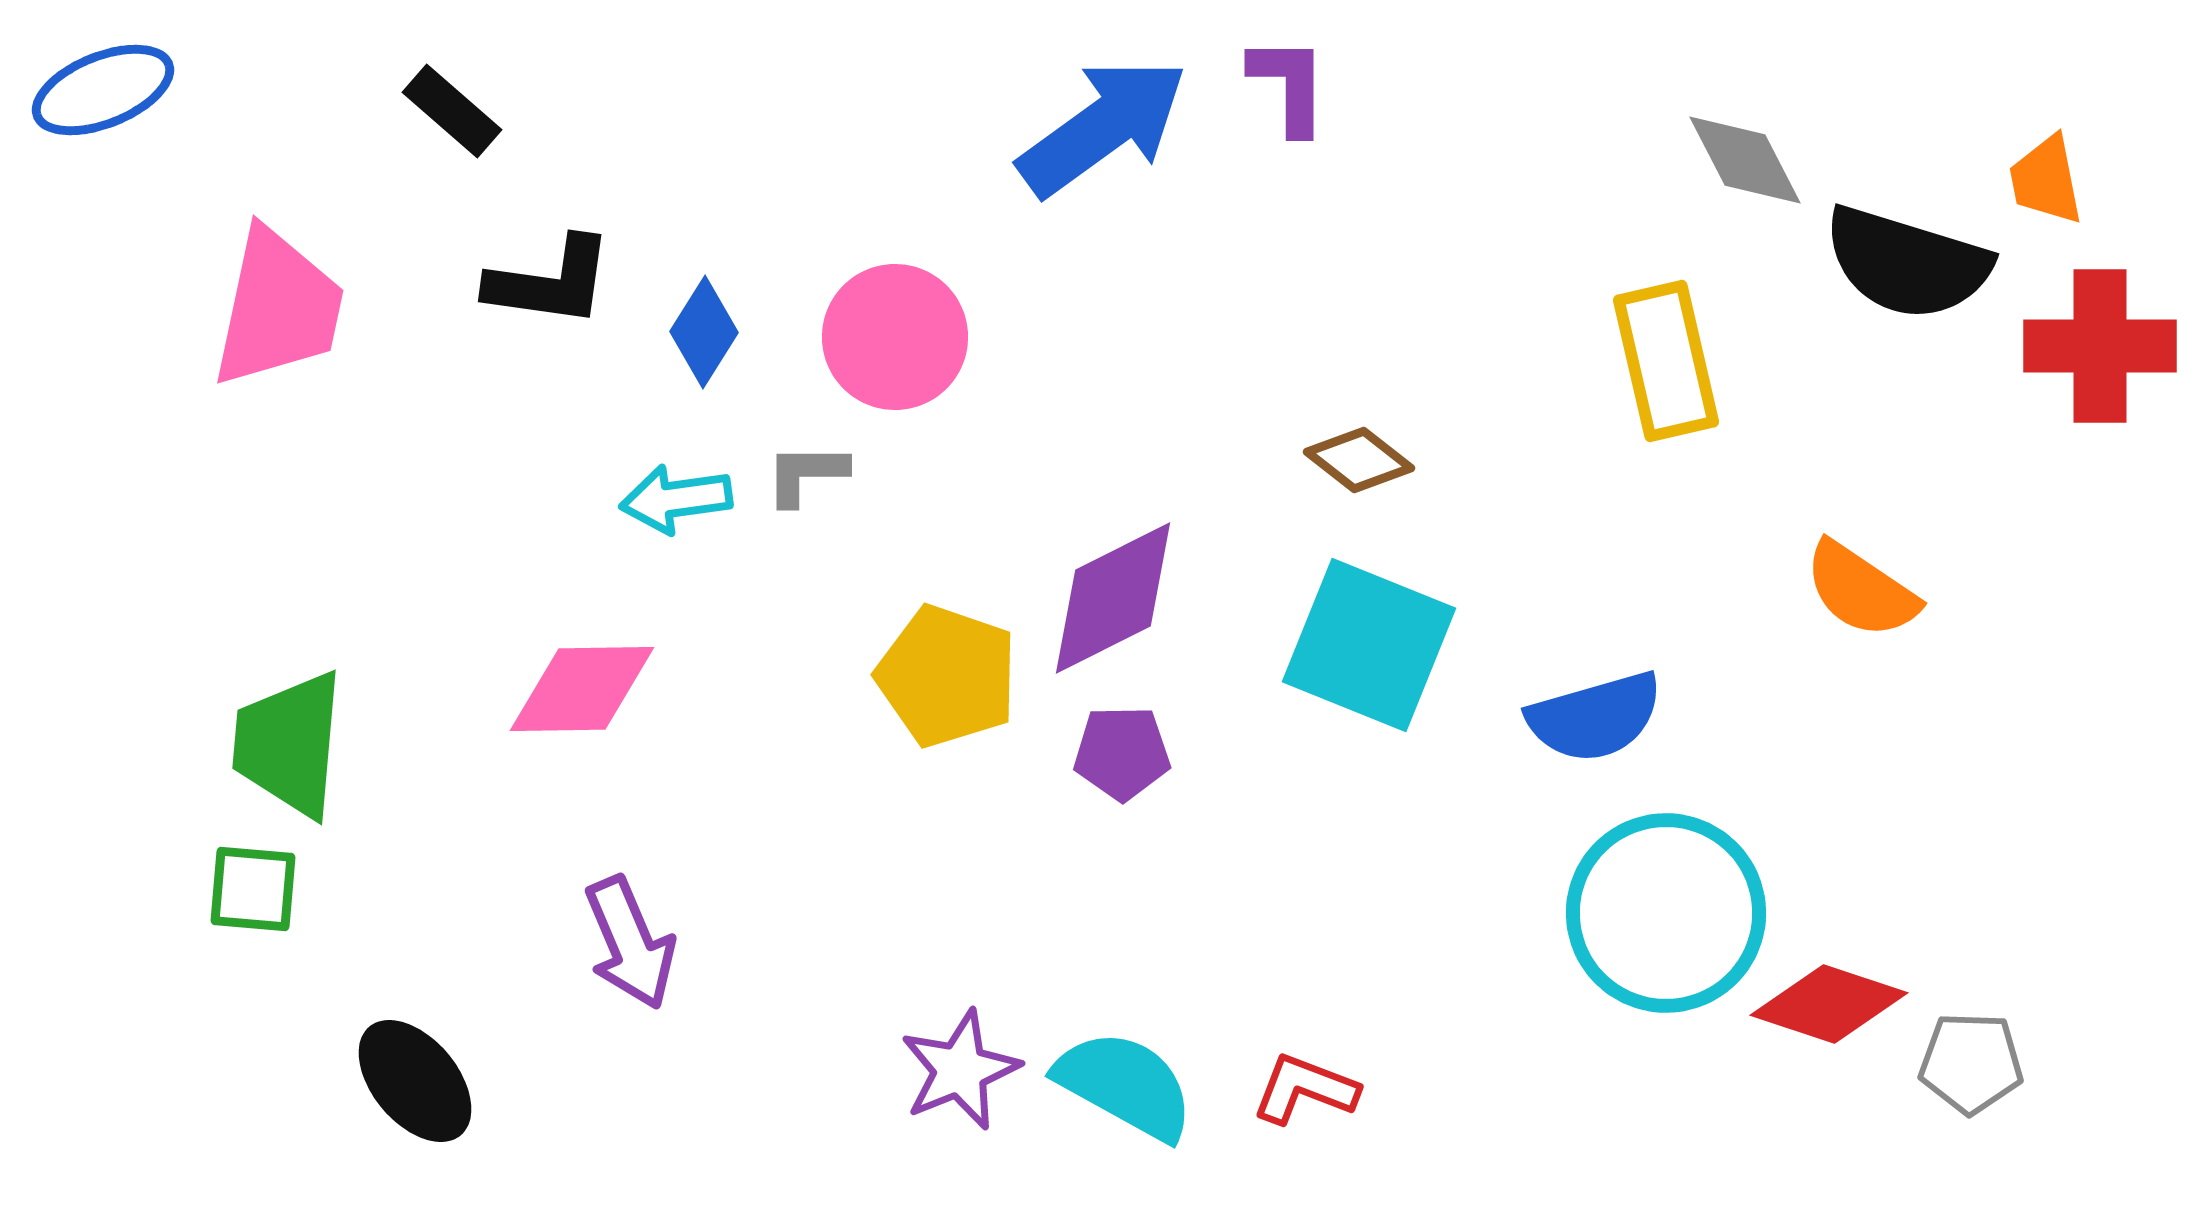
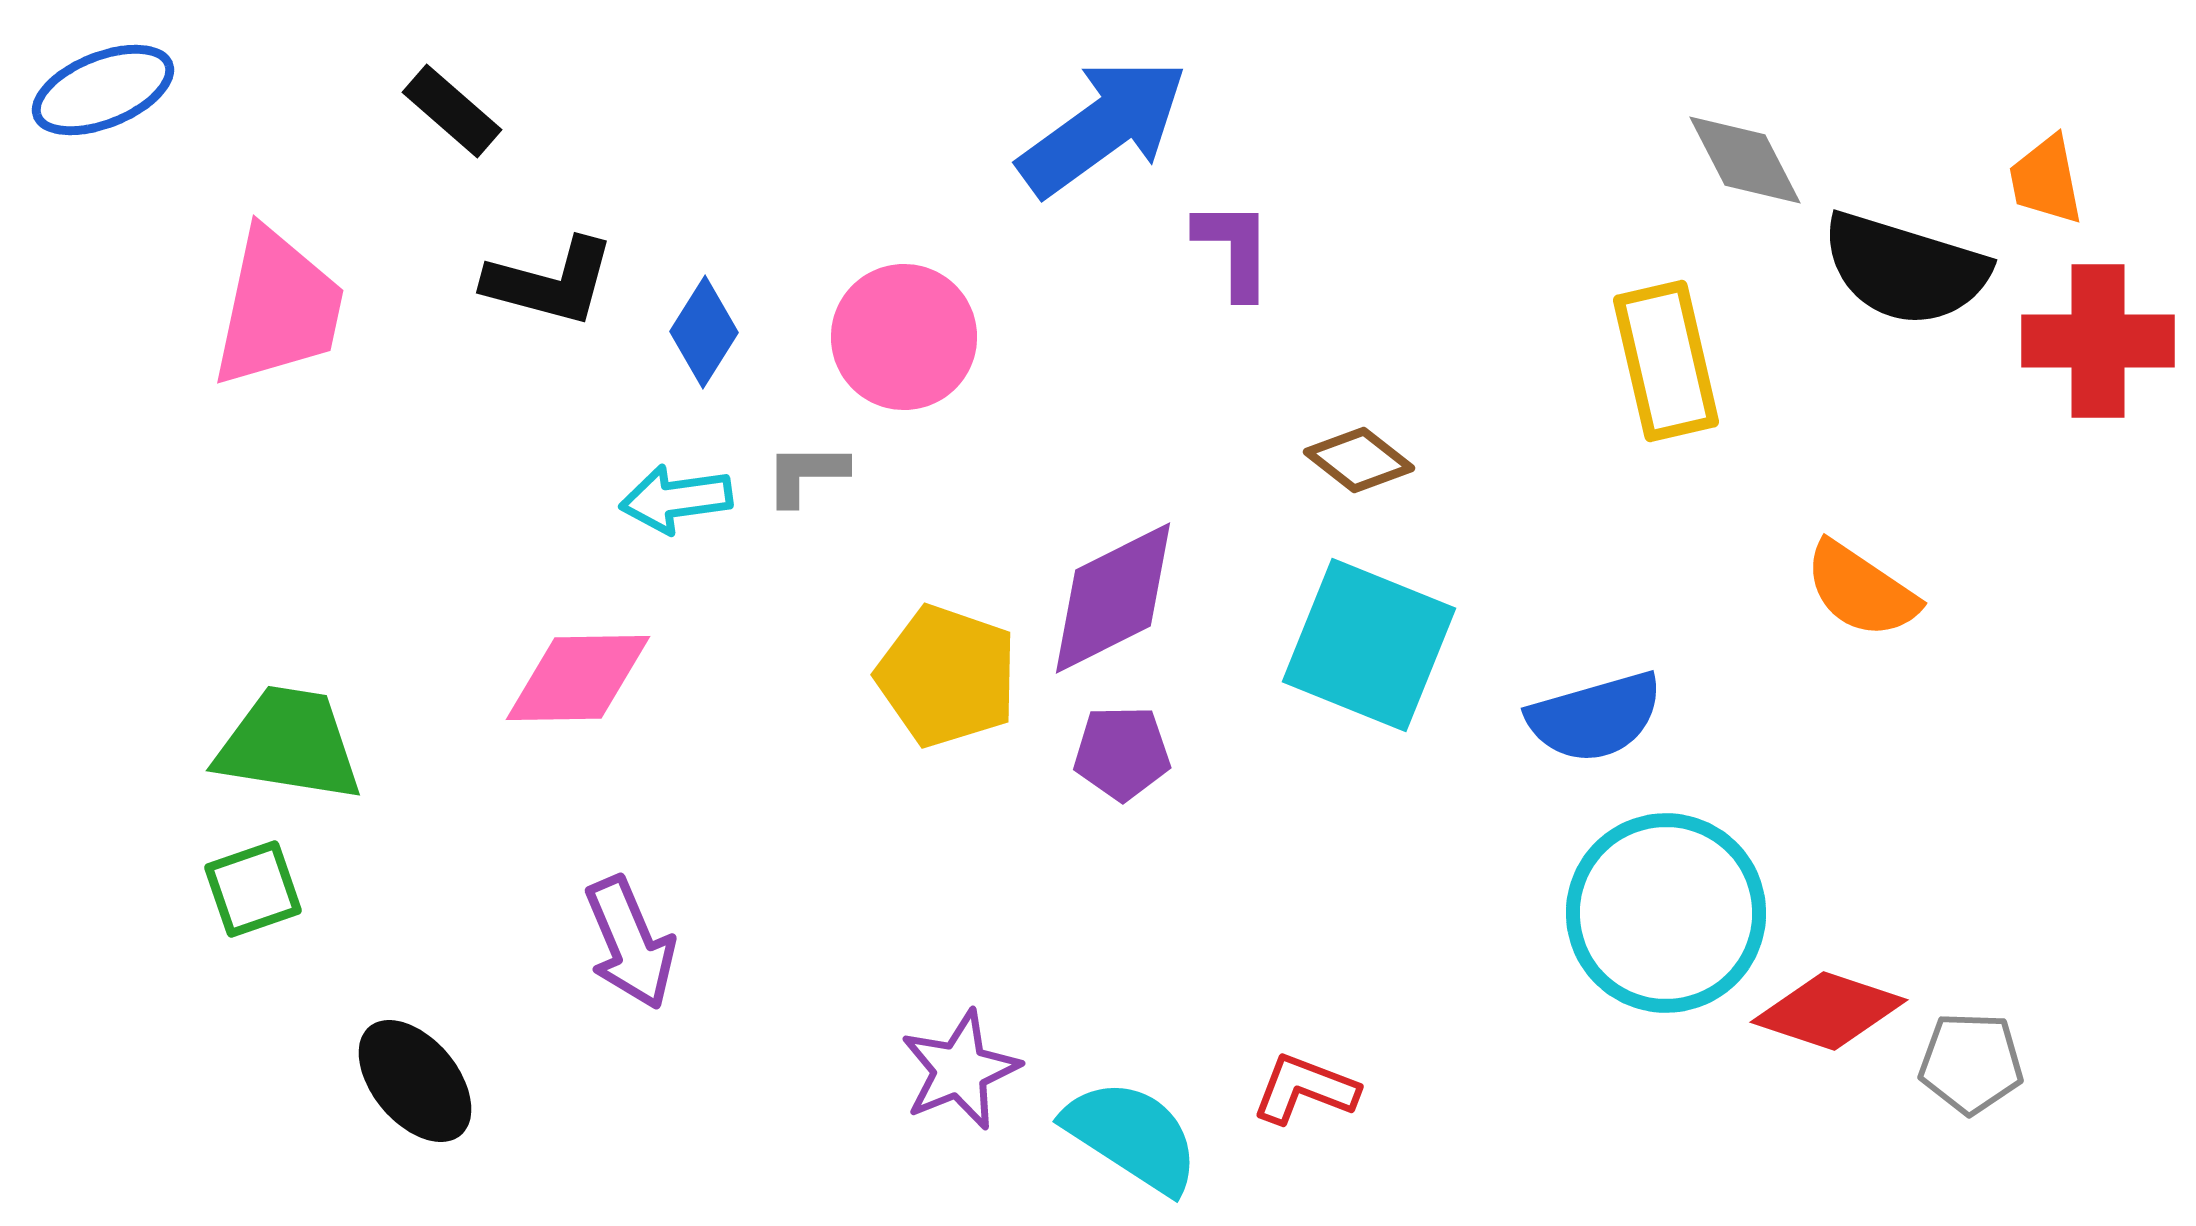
purple L-shape: moved 55 px left, 164 px down
black semicircle: moved 2 px left, 6 px down
black L-shape: rotated 7 degrees clockwise
pink circle: moved 9 px right
red cross: moved 2 px left, 5 px up
pink diamond: moved 4 px left, 11 px up
green trapezoid: rotated 94 degrees clockwise
green square: rotated 24 degrees counterclockwise
red diamond: moved 7 px down
cyan semicircle: moved 7 px right, 51 px down; rotated 4 degrees clockwise
